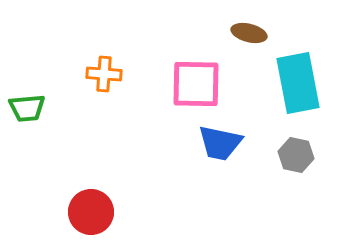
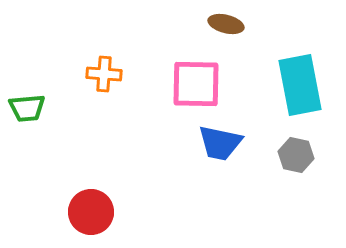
brown ellipse: moved 23 px left, 9 px up
cyan rectangle: moved 2 px right, 2 px down
